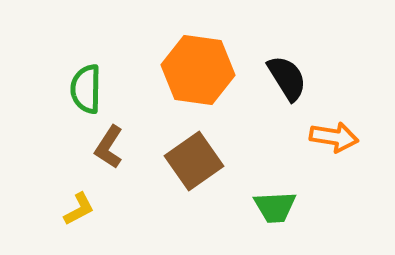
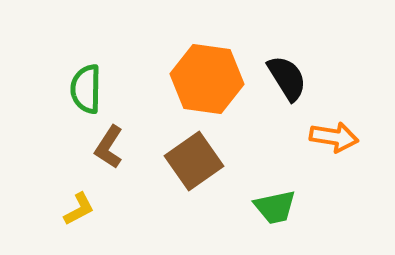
orange hexagon: moved 9 px right, 9 px down
green trapezoid: rotated 9 degrees counterclockwise
